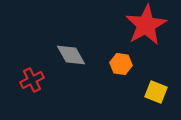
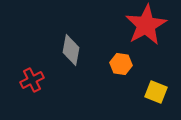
gray diamond: moved 5 px up; rotated 40 degrees clockwise
